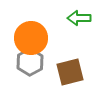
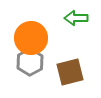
green arrow: moved 3 px left
